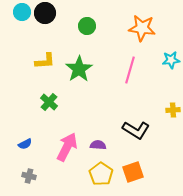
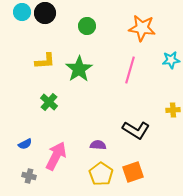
pink arrow: moved 11 px left, 9 px down
